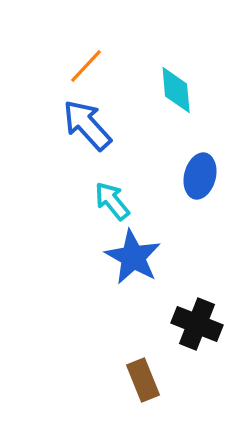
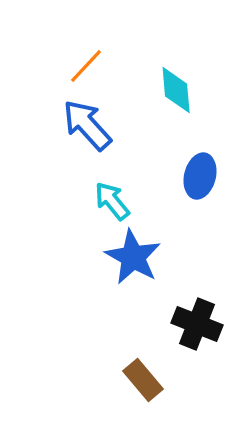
brown rectangle: rotated 18 degrees counterclockwise
